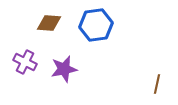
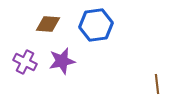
brown diamond: moved 1 px left, 1 px down
purple star: moved 2 px left, 8 px up
brown line: rotated 18 degrees counterclockwise
